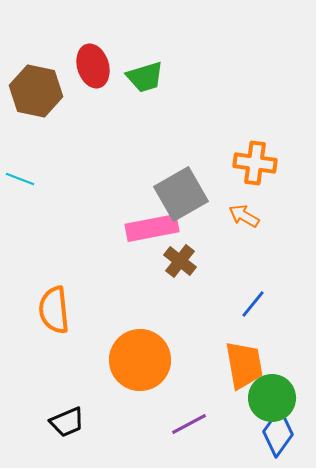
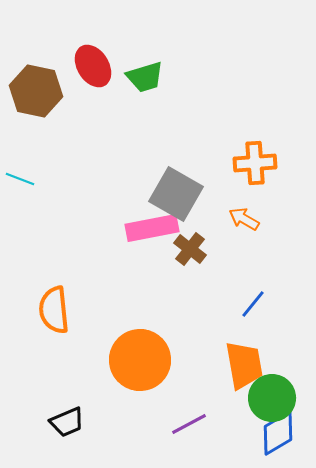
red ellipse: rotated 15 degrees counterclockwise
orange cross: rotated 12 degrees counterclockwise
gray square: moved 5 px left; rotated 30 degrees counterclockwise
orange arrow: moved 3 px down
brown cross: moved 10 px right, 12 px up
blue diamond: rotated 24 degrees clockwise
